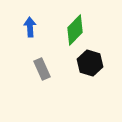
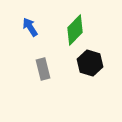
blue arrow: rotated 30 degrees counterclockwise
gray rectangle: moved 1 px right; rotated 10 degrees clockwise
